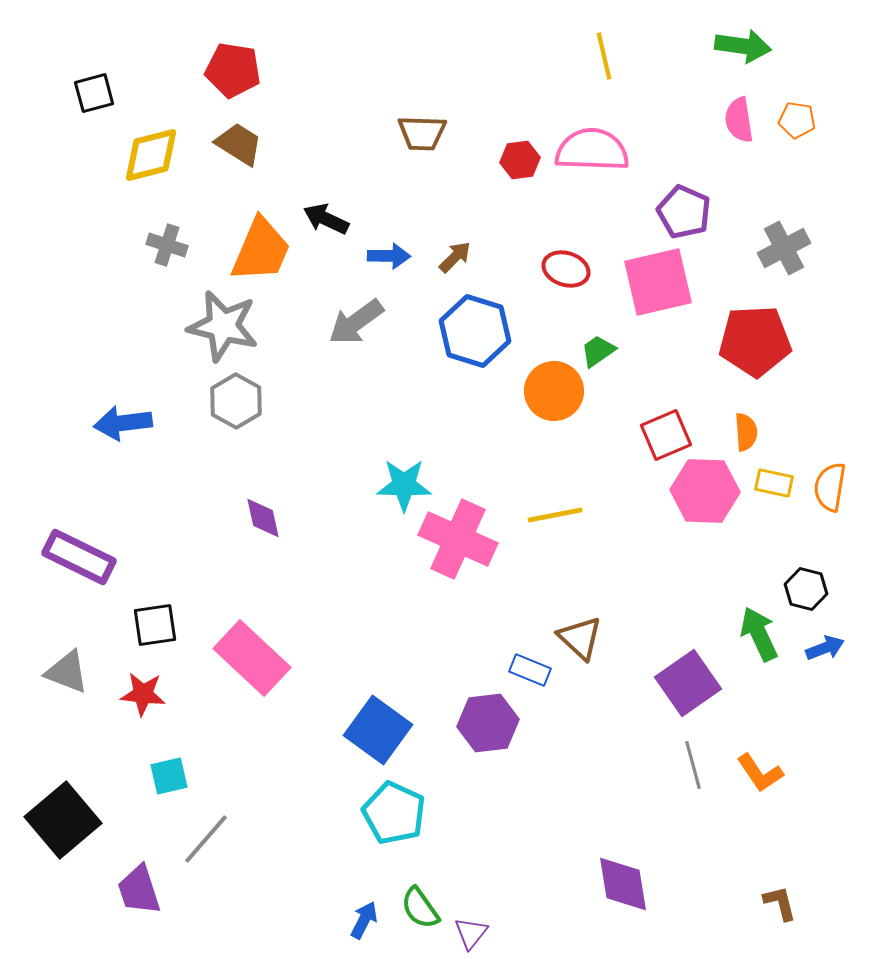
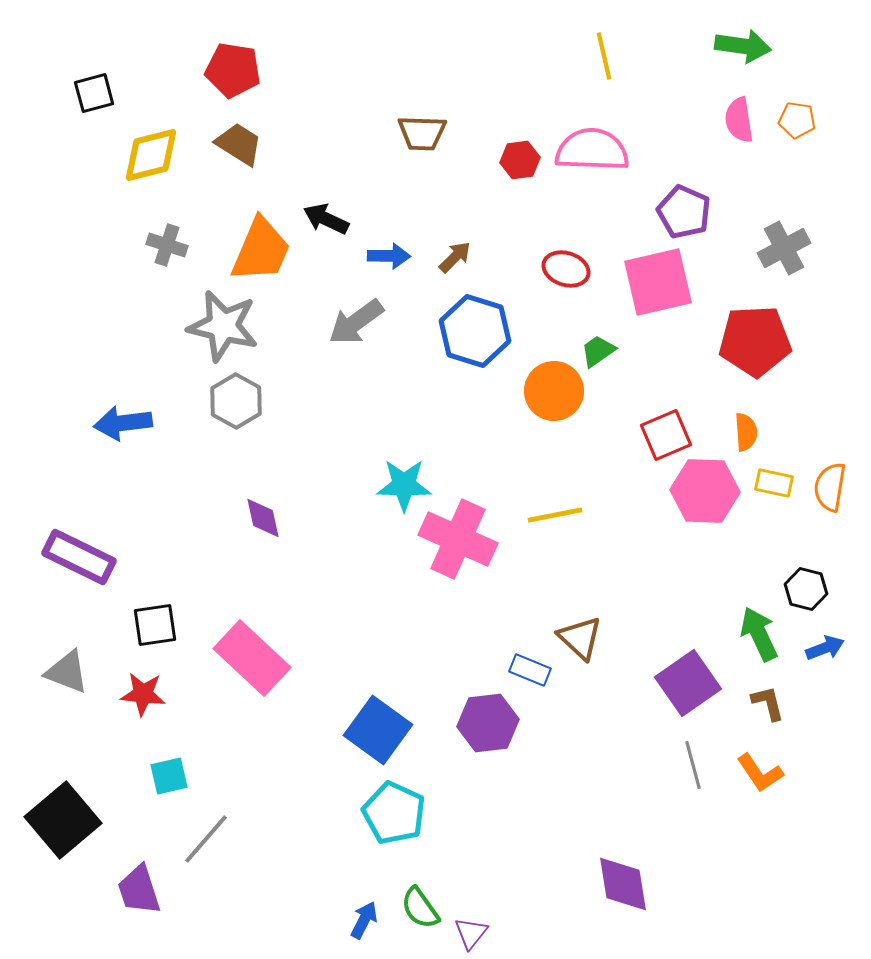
brown L-shape at (780, 903): moved 12 px left, 200 px up
